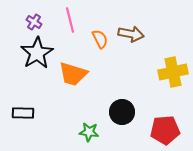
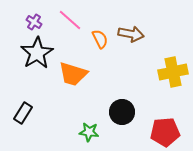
pink line: rotated 35 degrees counterclockwise
black rectangle: rotated 60 degrees counterclockwise
red pentagon: moved 2 px down
